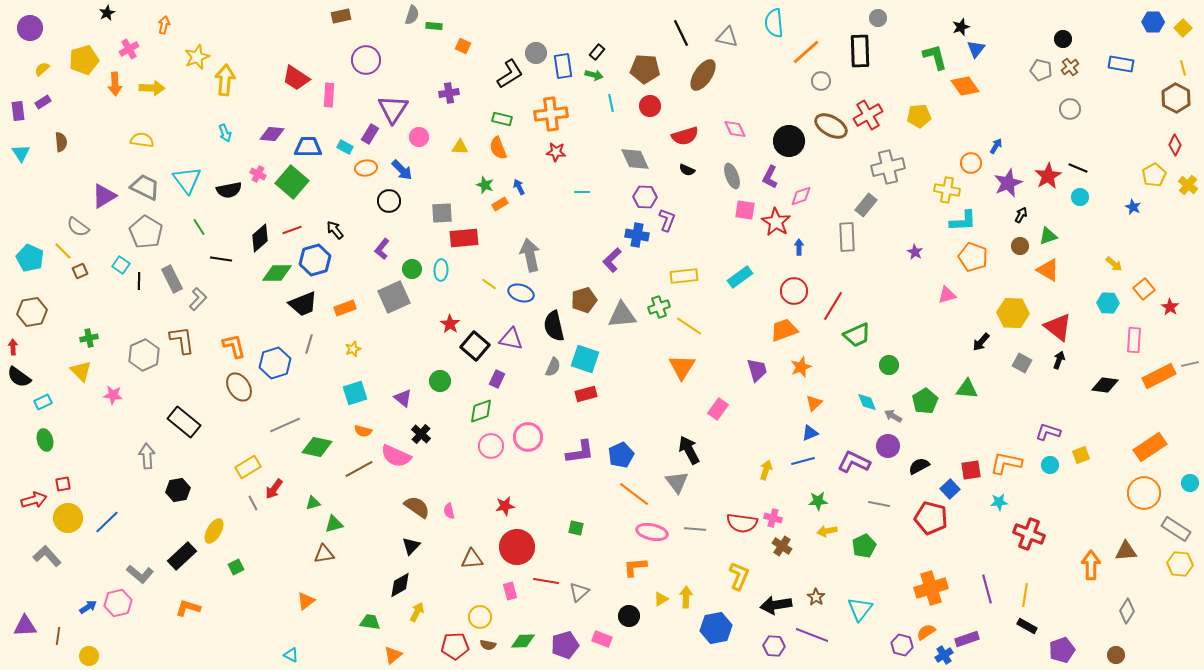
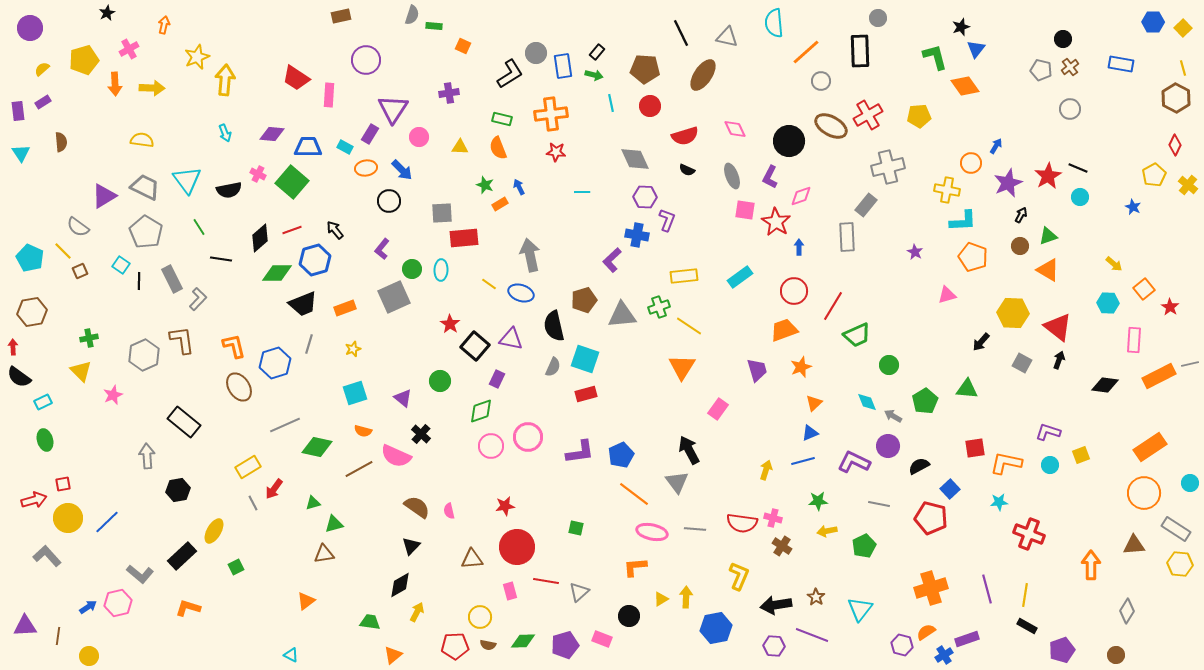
pink star at (113, 395): rotated 30 degrees counterclockwise
red square at (971, 470): moved 4 px right, 22 px up
brown triangle at (1126, 551): moved 8 px right, 6 px up
